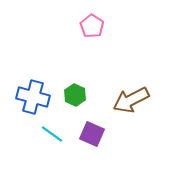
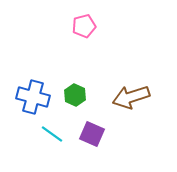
pink pentagon: moved 8 px left; rotated 25 degrees clockwise
brown arrow: moved 3 px up; rotated 9 degrees clockwise
